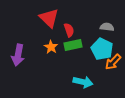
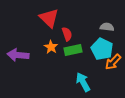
red semicircle: moved 2 px left, 4 px down
green rectangle: moved 5 px down
purple arrow: rotated 85 degrees clockwise
cyan arrow: rotated 132 degrees counterclockwise
